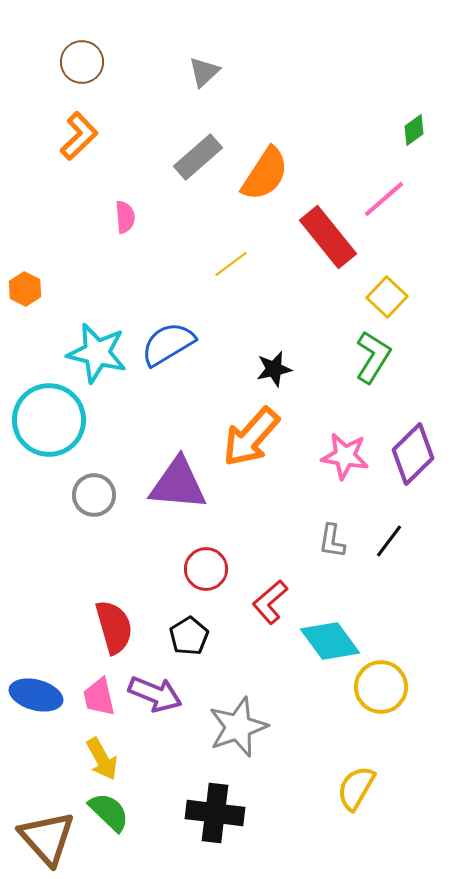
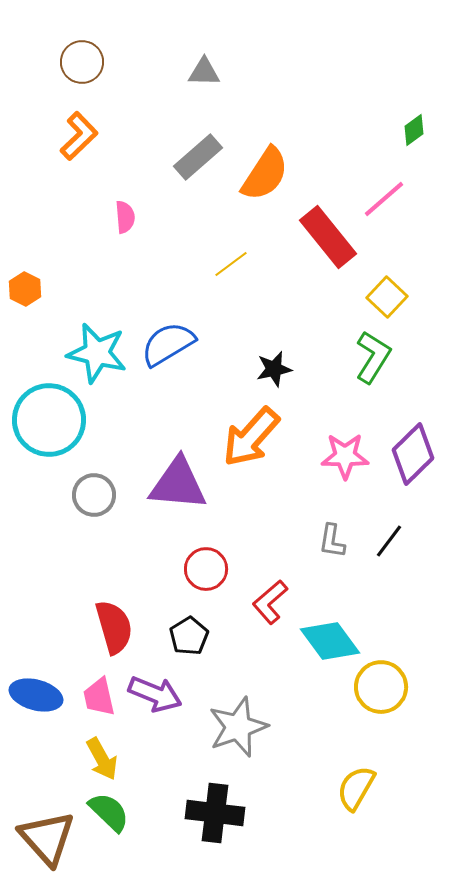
gray triangle: rotated 44 degrees clockwise
pink star: rotated 9 degrees counterclockwise
